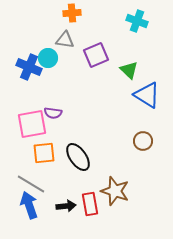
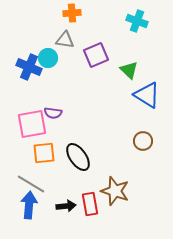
blue arrow: rotated 24 degrees clockwise
